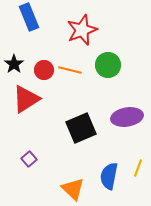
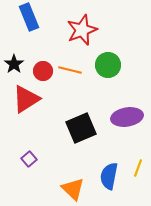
red circle: moved 1 px left, 1 px down
